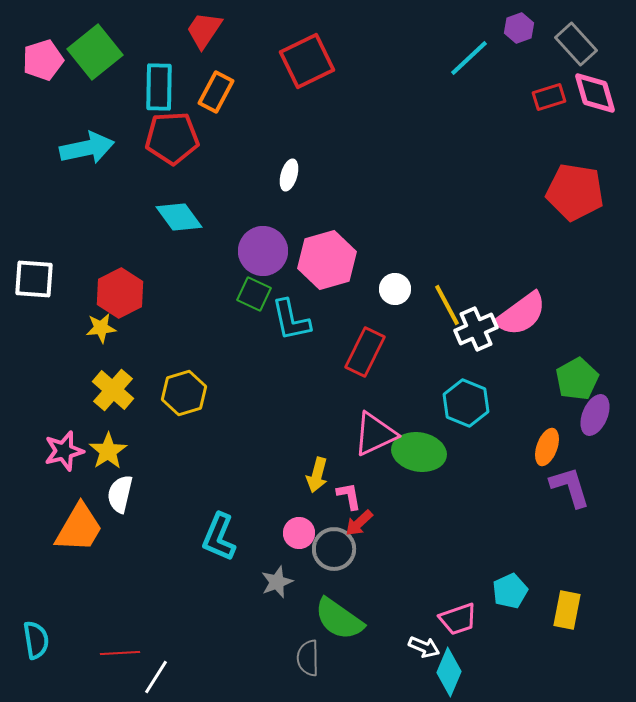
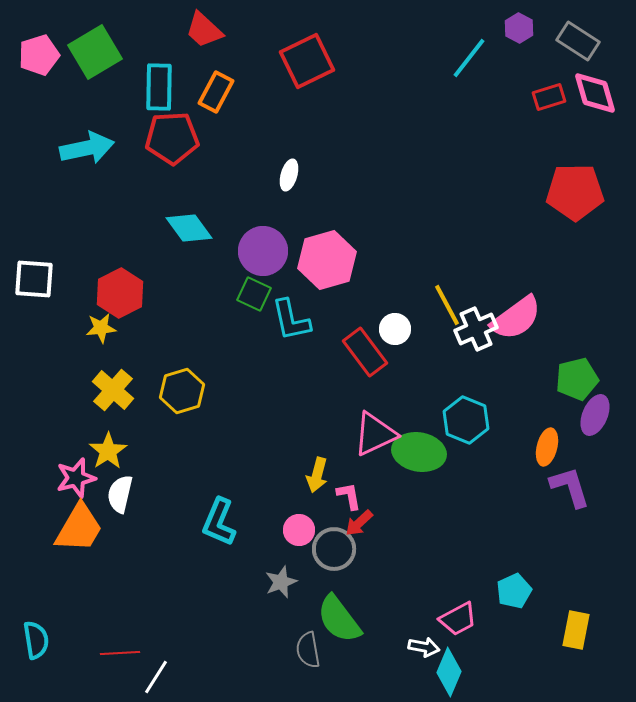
purple hexagon at (519, 28): rotated 12 degrees counterclockwise
red trapezoid at (204, 30): rotated 81 degrees counterclockwise
gray rectangle at (576, 44): moved 2 px right, 3 px up; rotated 15 degrees counterclockwise
green square at (95, 52): rotated 8 degrees clockwise
cyan line at (469, 58): rotated 9 degrees counterclockwise
pink pentagon at (43, 60): moved 4 px left, 5 px up
red pentagon at (575, 192): rotated 10 degrees counterclockwise
cyan diamond at (179, 217): moved 10 px right, 11 px down
white circle at (395, 289): moved 40 px down
pink semicircle at (521, 314): moved 5 px left, 4 px down
red rectangle at (365, 352): rotated 63 degrees counterclockwise
green pentagon at (577, 379): rotated 15 degrees clockwise
yellow hexagon at (184, 393): moved 2 px left, 2 px up
cyan hexagon at (466, 403): moved 17 px down
orange ellipse at (547, 447): rotated 6 degrees counterclockwise
pink star at (64, 451): moved 12 px right, 27 px down
pink circle at (299, 533): moved 3 px up
cyan L-shape at (219, 537): moved 15 px up
gray star at (277, 582): moved 4 px right
cyan pentagon at (510, 591): moved 4 px right
yellow rectangle at (567, 610): moved 9 px right, 20 px down
green semicircle at (339, 619): rotated 18 degrees clockwise
pink trapezoid at (458, 619): rotated 9 degrees counterclockwise
white arrow at (424, 647): rotated 12 degrees counterclockwise
gray semicircle at (308, 658): moved 8 px up; rotated 9 degrees counterclockwise
